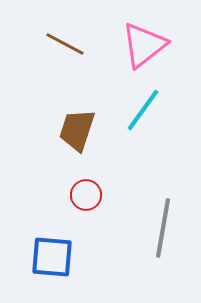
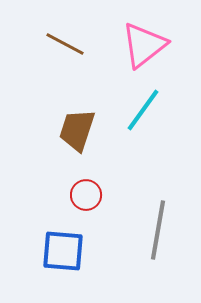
gray line: moved 5 px left, 2 px down
blue square: moved 11 px right, 6 px up
